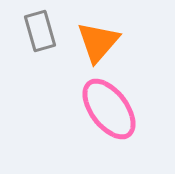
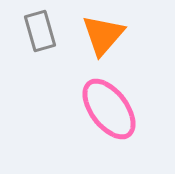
orange triangle: moved 5 px right, 7 px up
